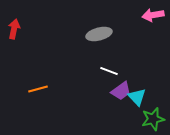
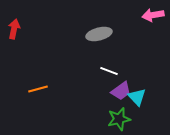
green star: moved 34 px left
